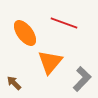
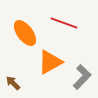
orange triangle: rotated 20 degrees clockwise
gray L-shape: moved 2 px up
brown arrow: moved 1 px left
